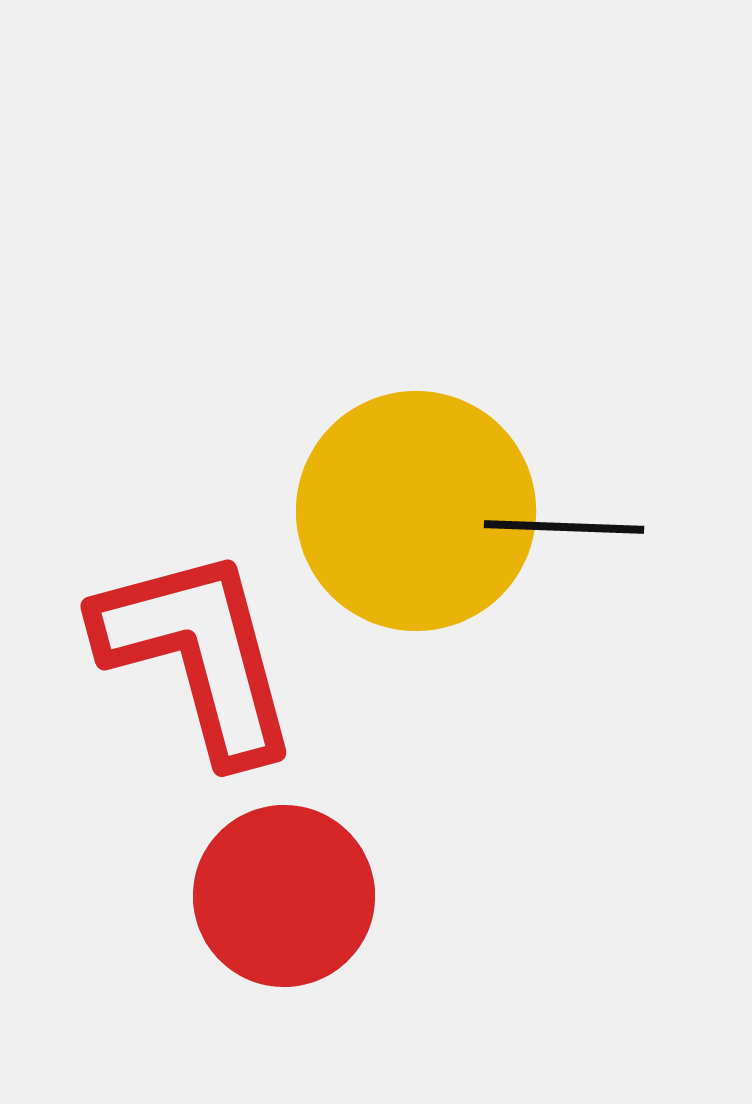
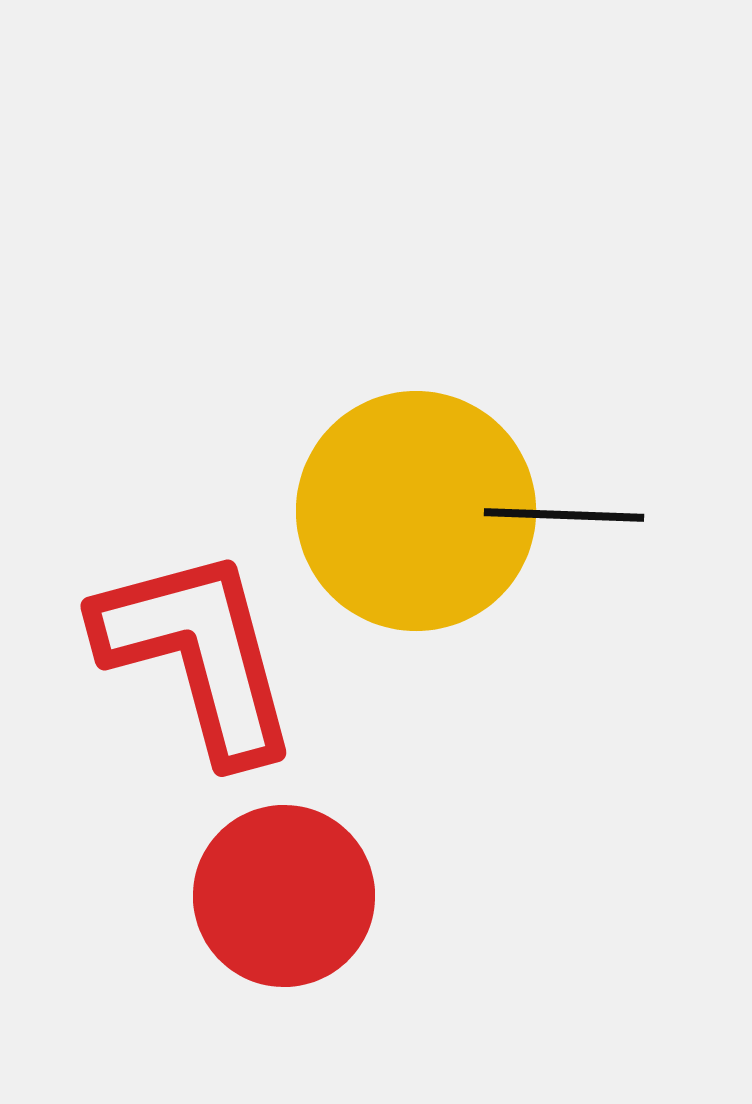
black line: moved 12 px up
